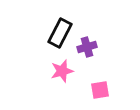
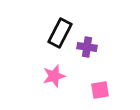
purple cross: rotated 24 degrees clockwise
pink star: moved 8 px left, 5 px down
